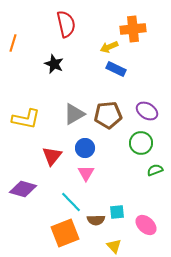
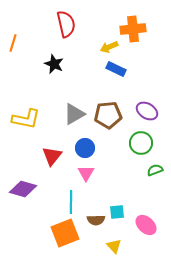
cyan line: rotated 45 degrees clockwise
